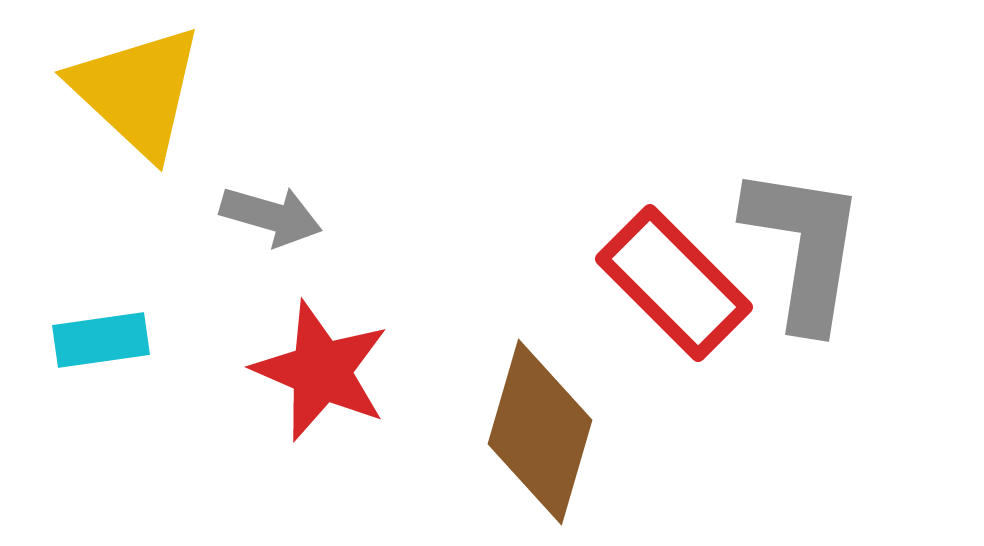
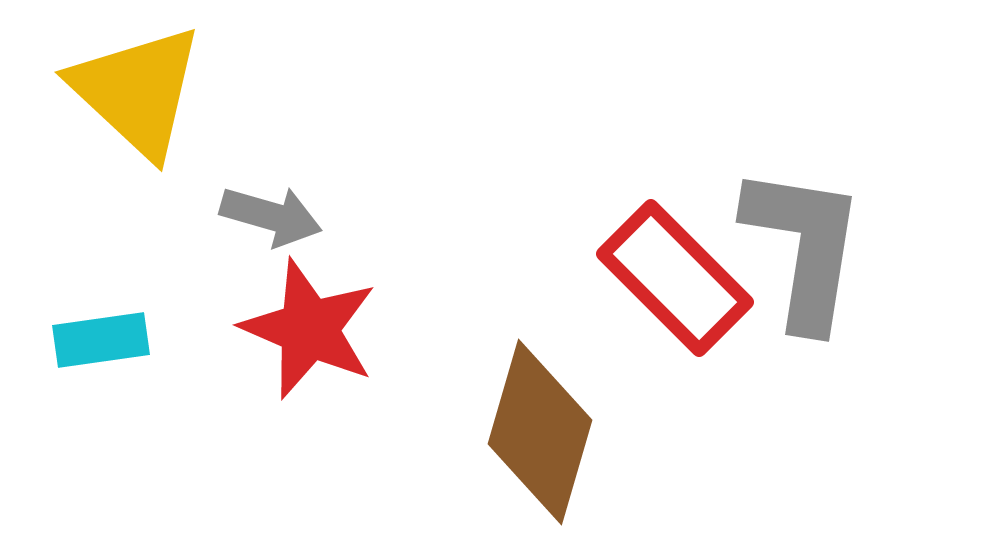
red rectangle: moved 1 px right, 5 px up
red star: moved 12 px left, 42 px up
